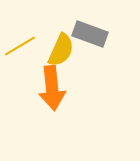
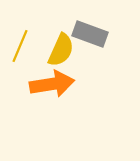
yellow line: rotated 36 degrees counterclockwise
orange arrow: moved 4 px up; rotated 93 degrees counterclockwise
